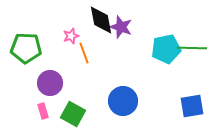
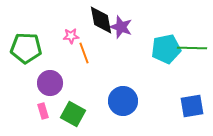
pink star: rotated 14 degrees clockwise
